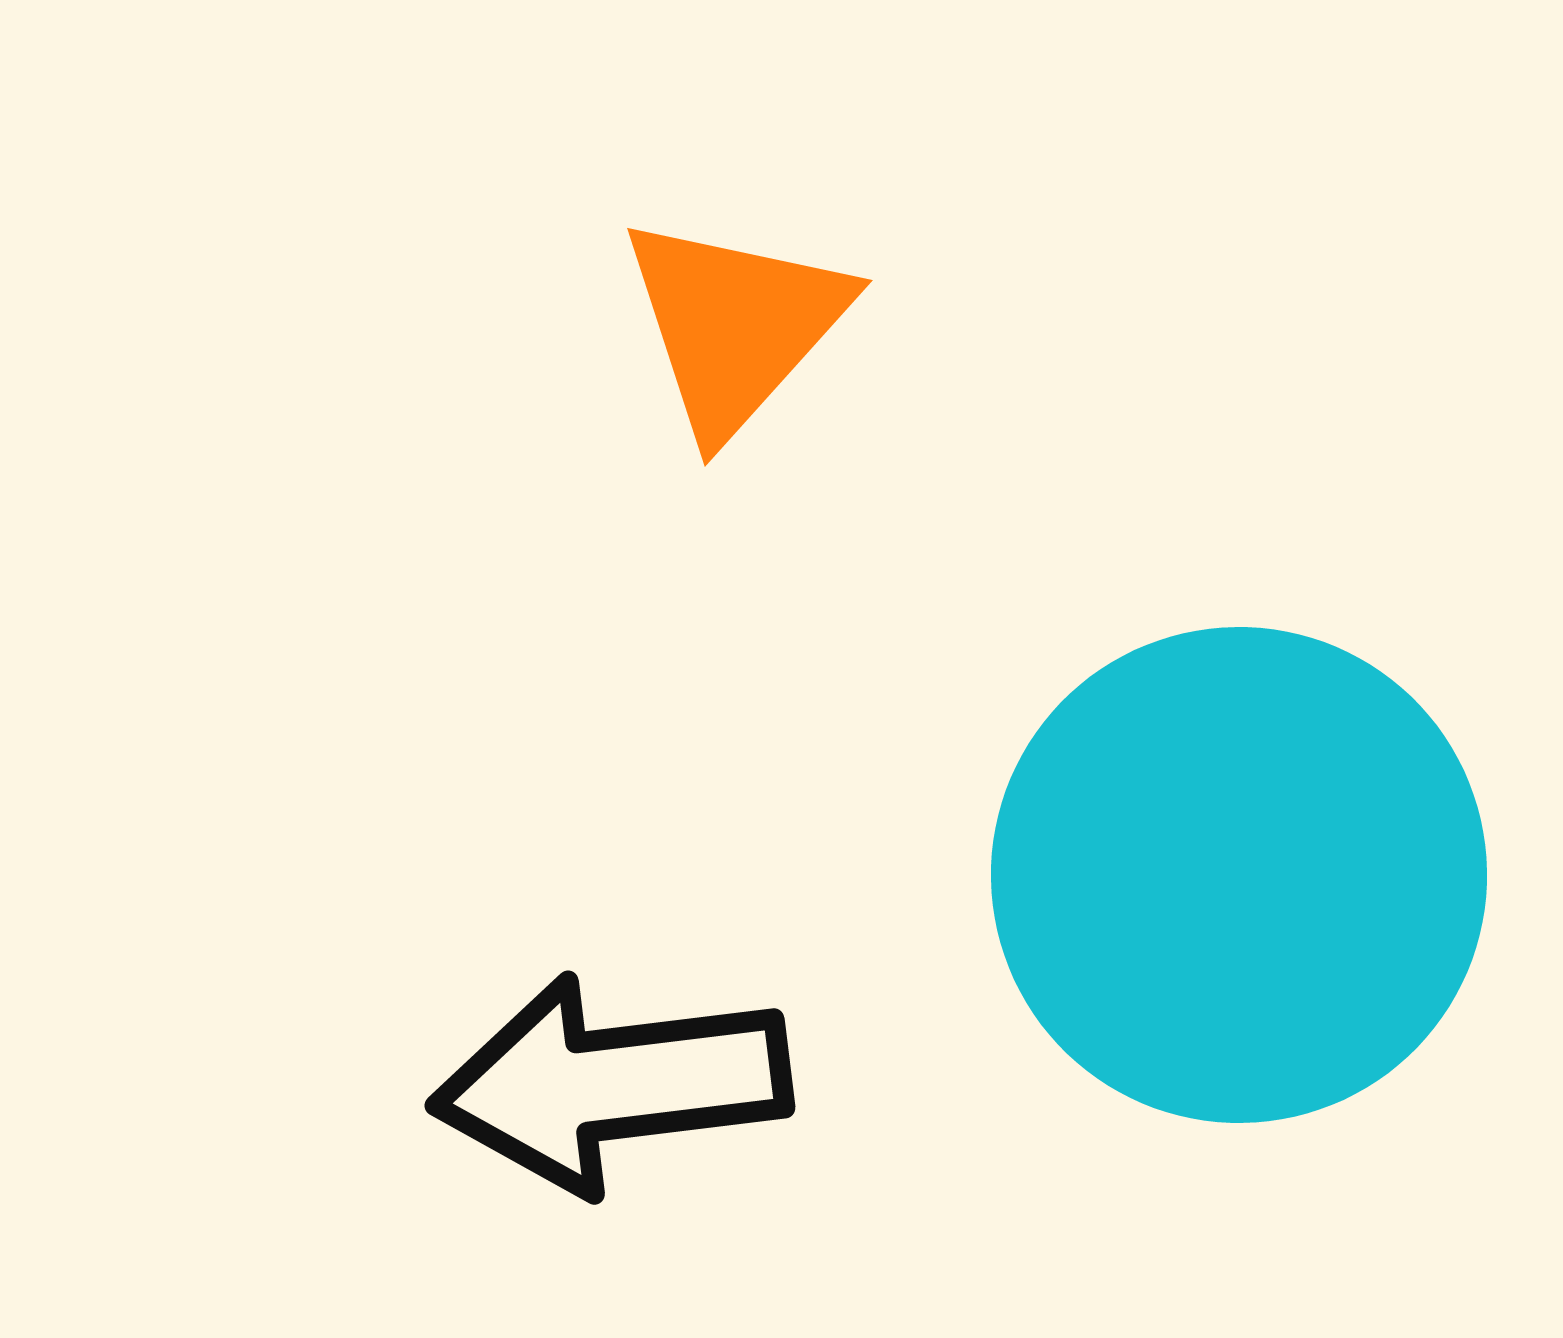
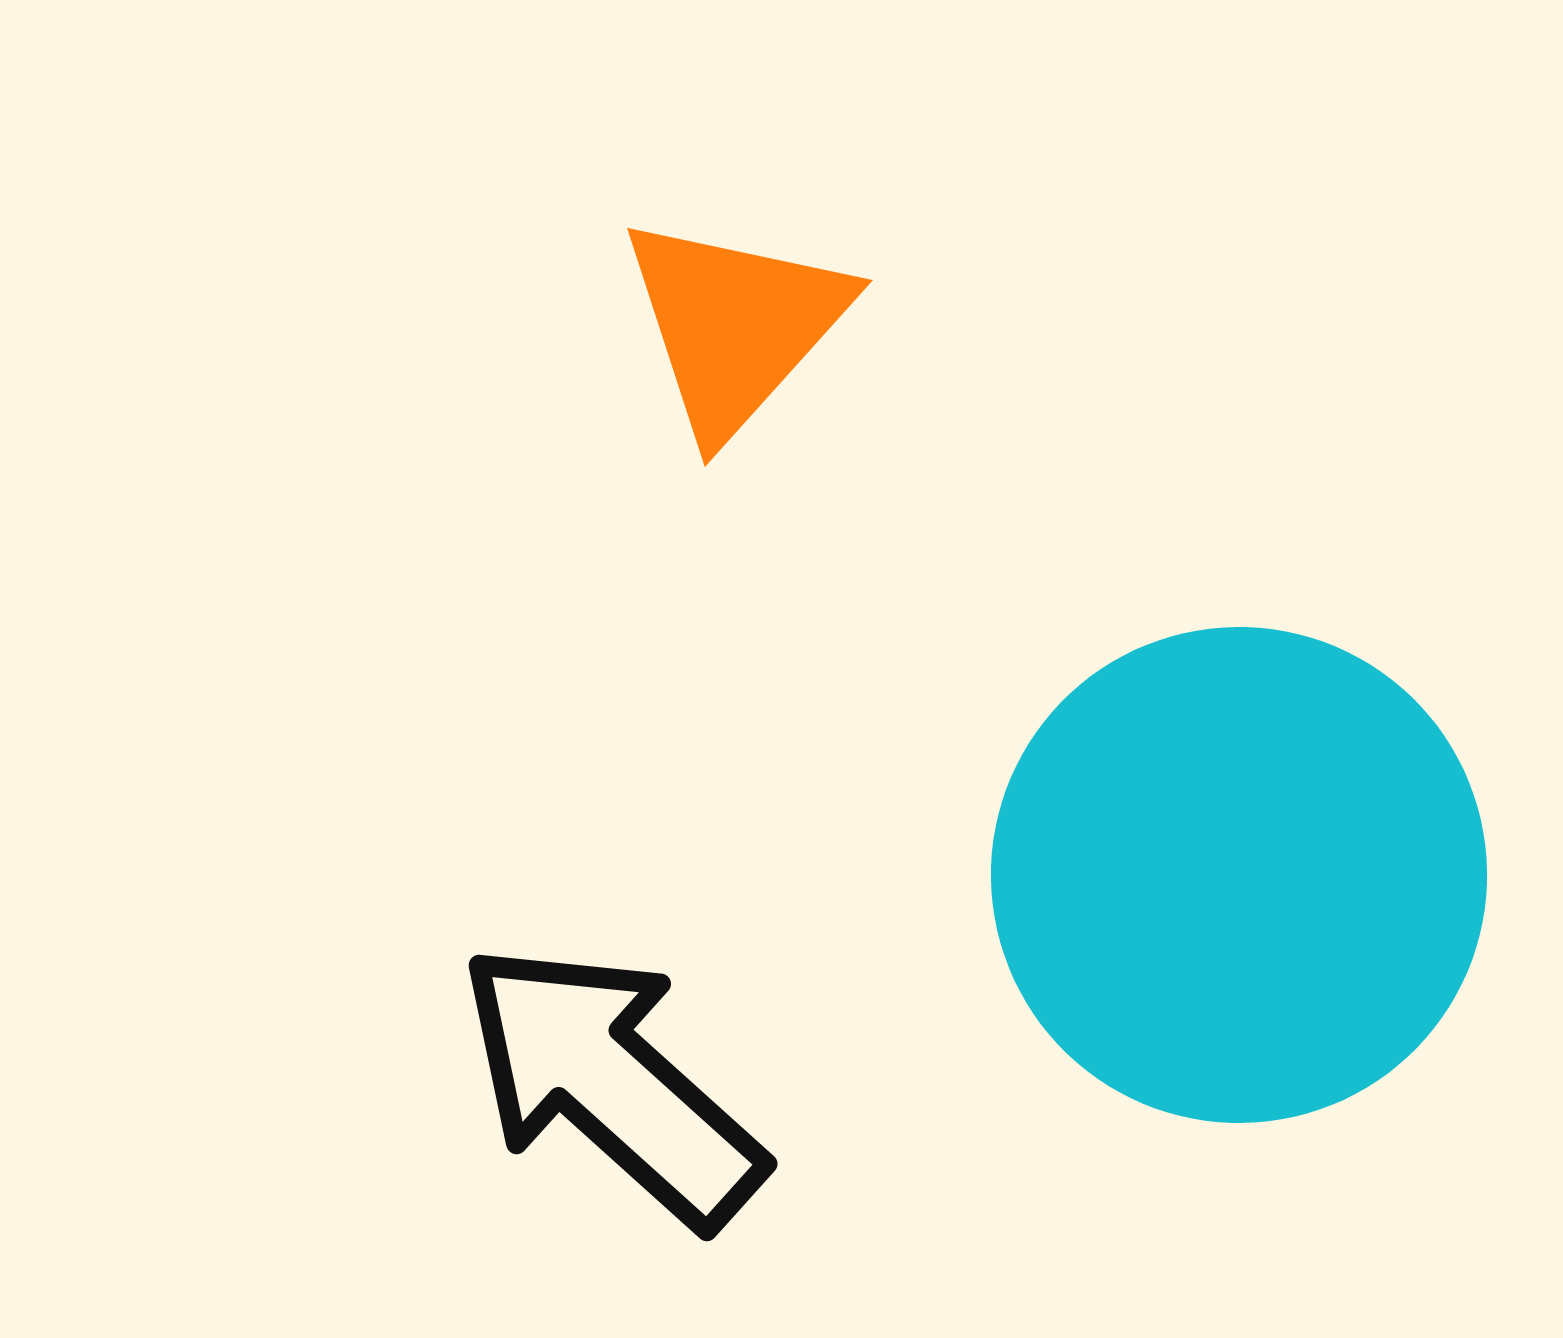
black arrow: rotated 49 degrees clockwise
